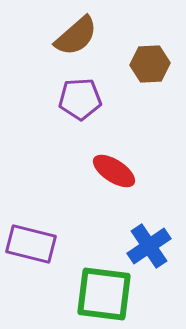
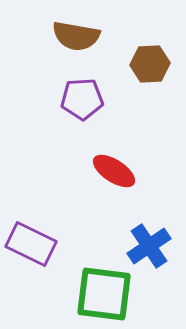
brown semicircle: rotated 51 degrees clockwise
purple pentagon: moved 2 px right
purple rectangle: rotated 12 degrees clockwise
